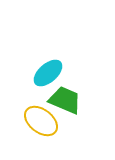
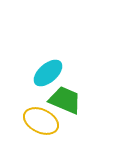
yellow ellipse: rotated 12 degrees counterclockwise
